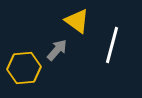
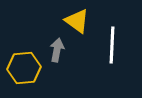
white line: rotated 12 degrees counterclockwise
gray arrow: rotated 30 degrees counterclockwise
